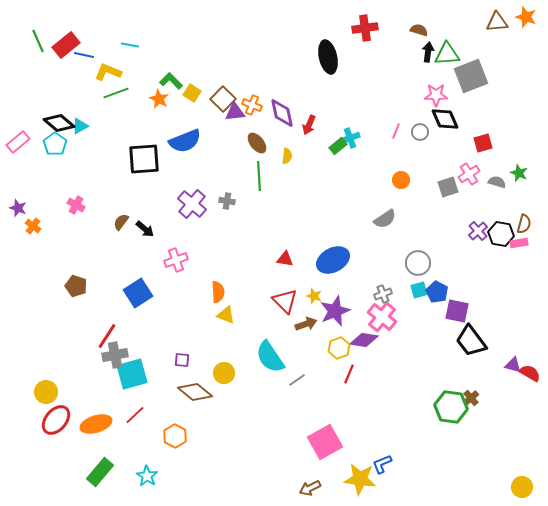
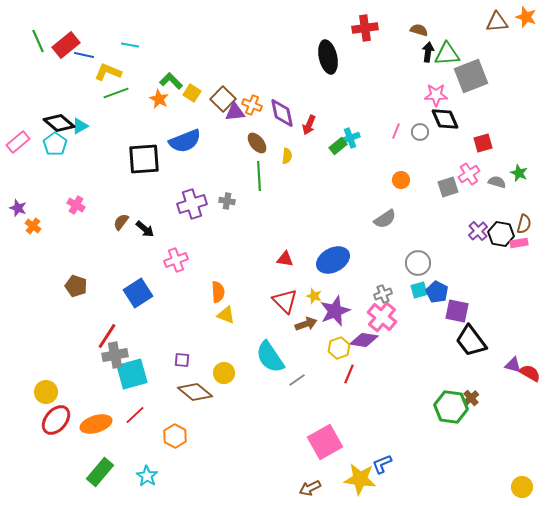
purple cross at (192, 204): rotated 32 degrees clockwise
